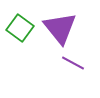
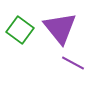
green square: moved 2 px down
